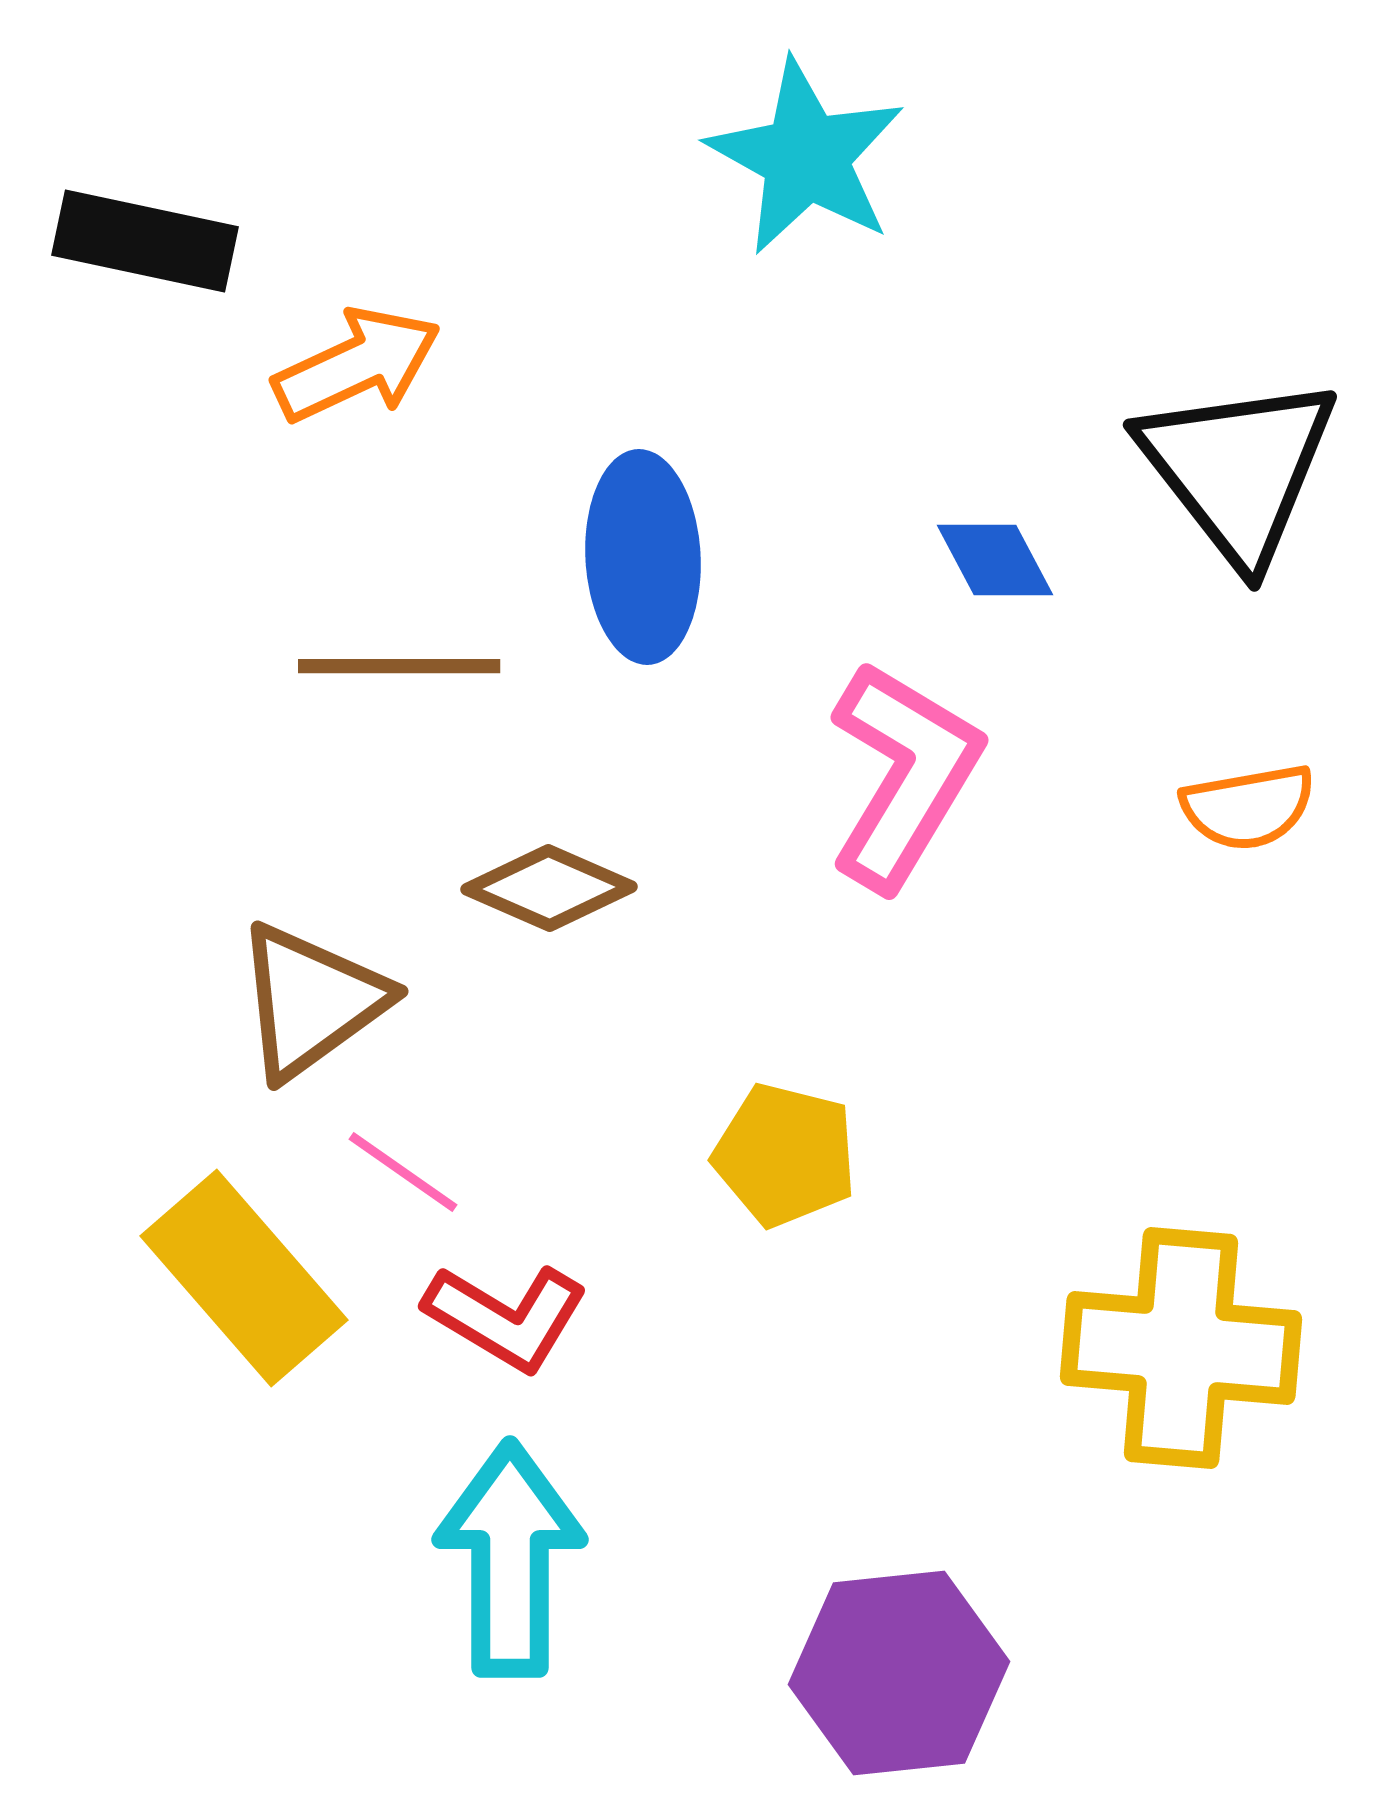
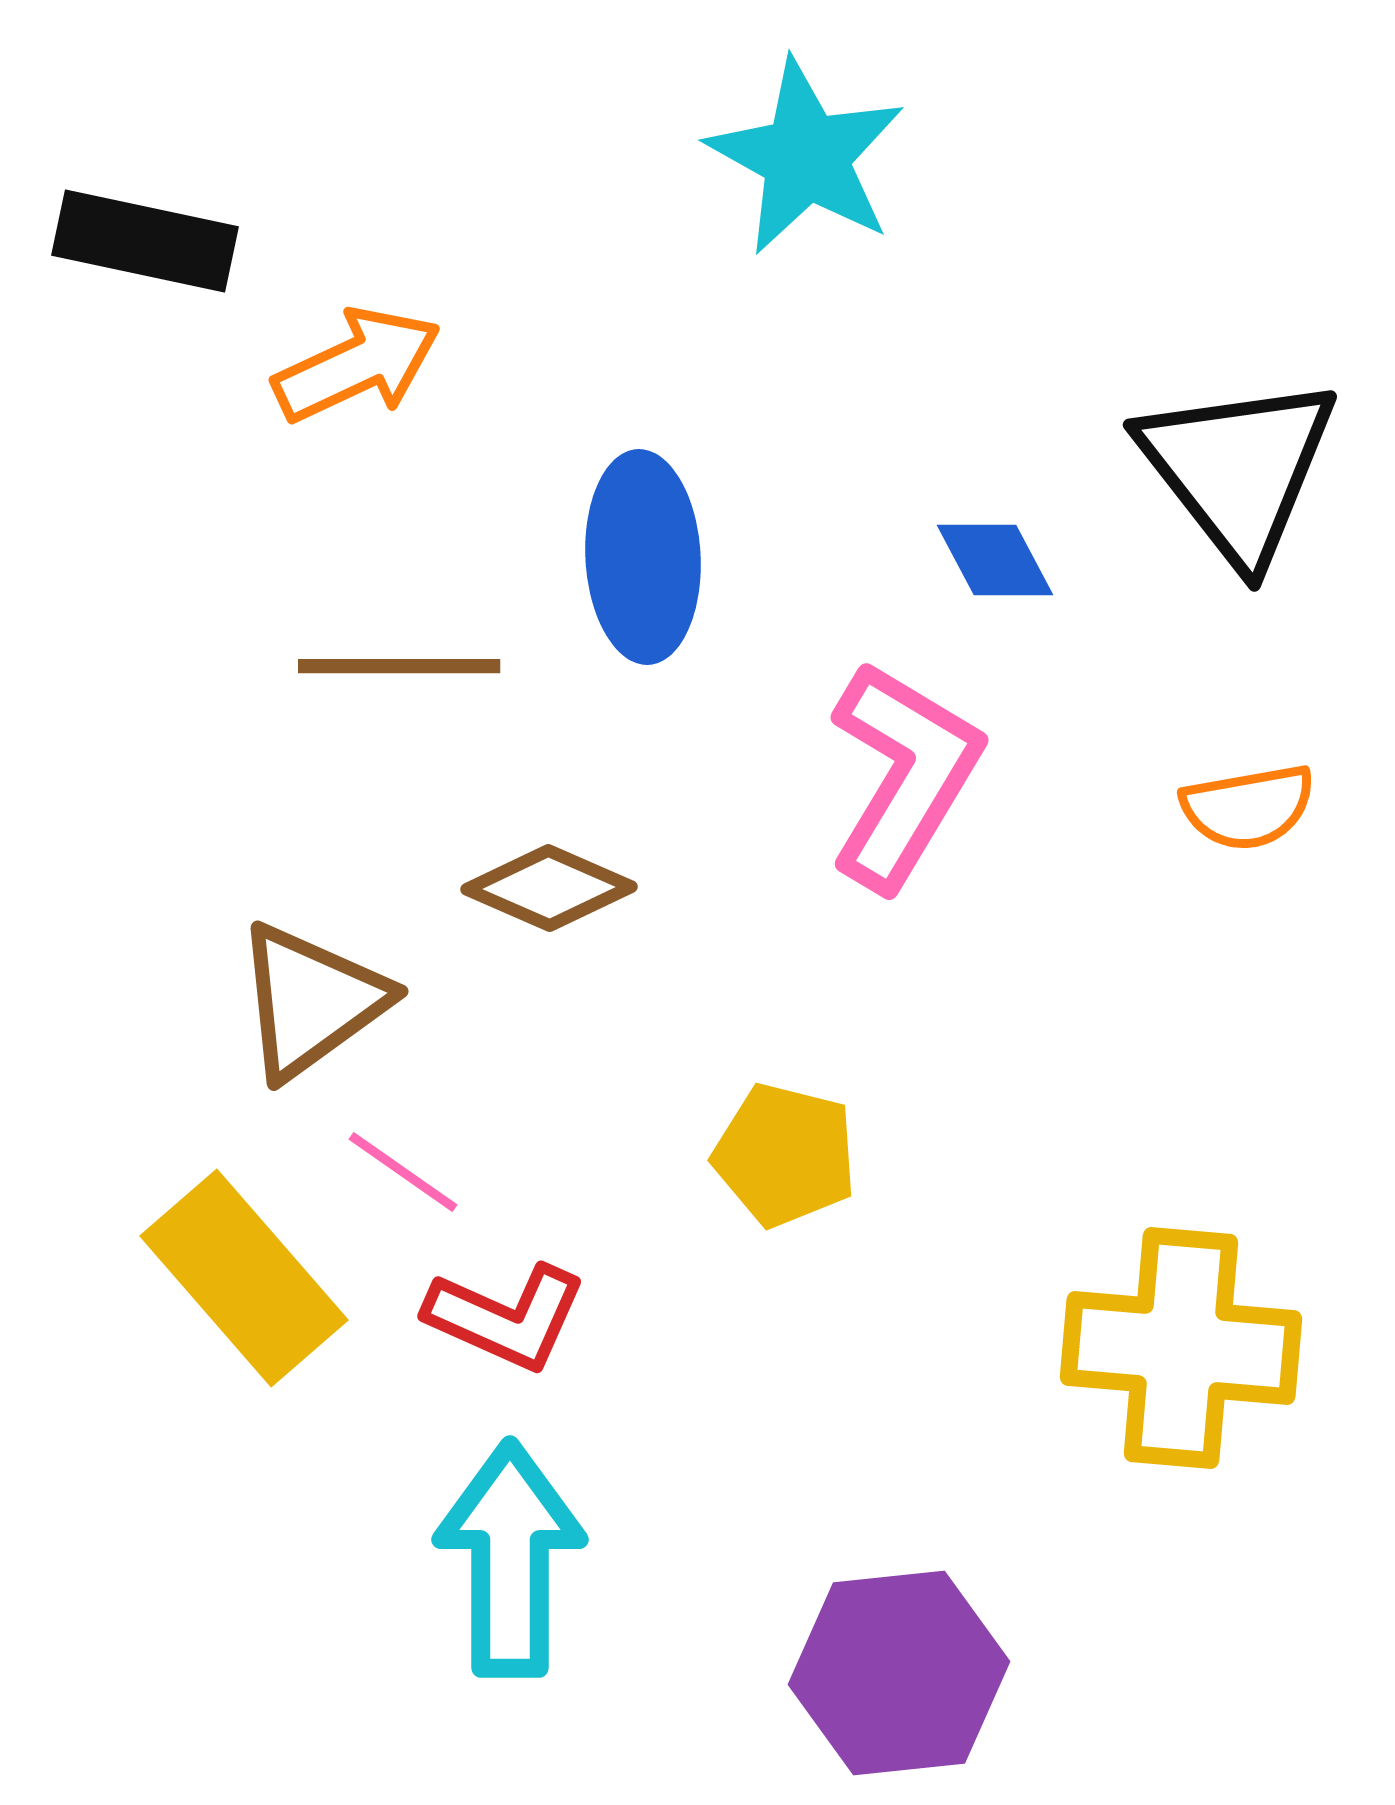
red L-shape: rotated 7 degrees counterclockwise
